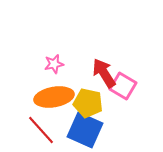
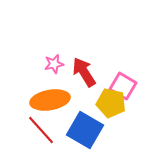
red arrow: moved 20 px left, 1 px up
orange ellipse: moved 4 px left, 3 px down
yellow pentagon: moved 23 px right
blue square: rotated 6 degrees clockwise
